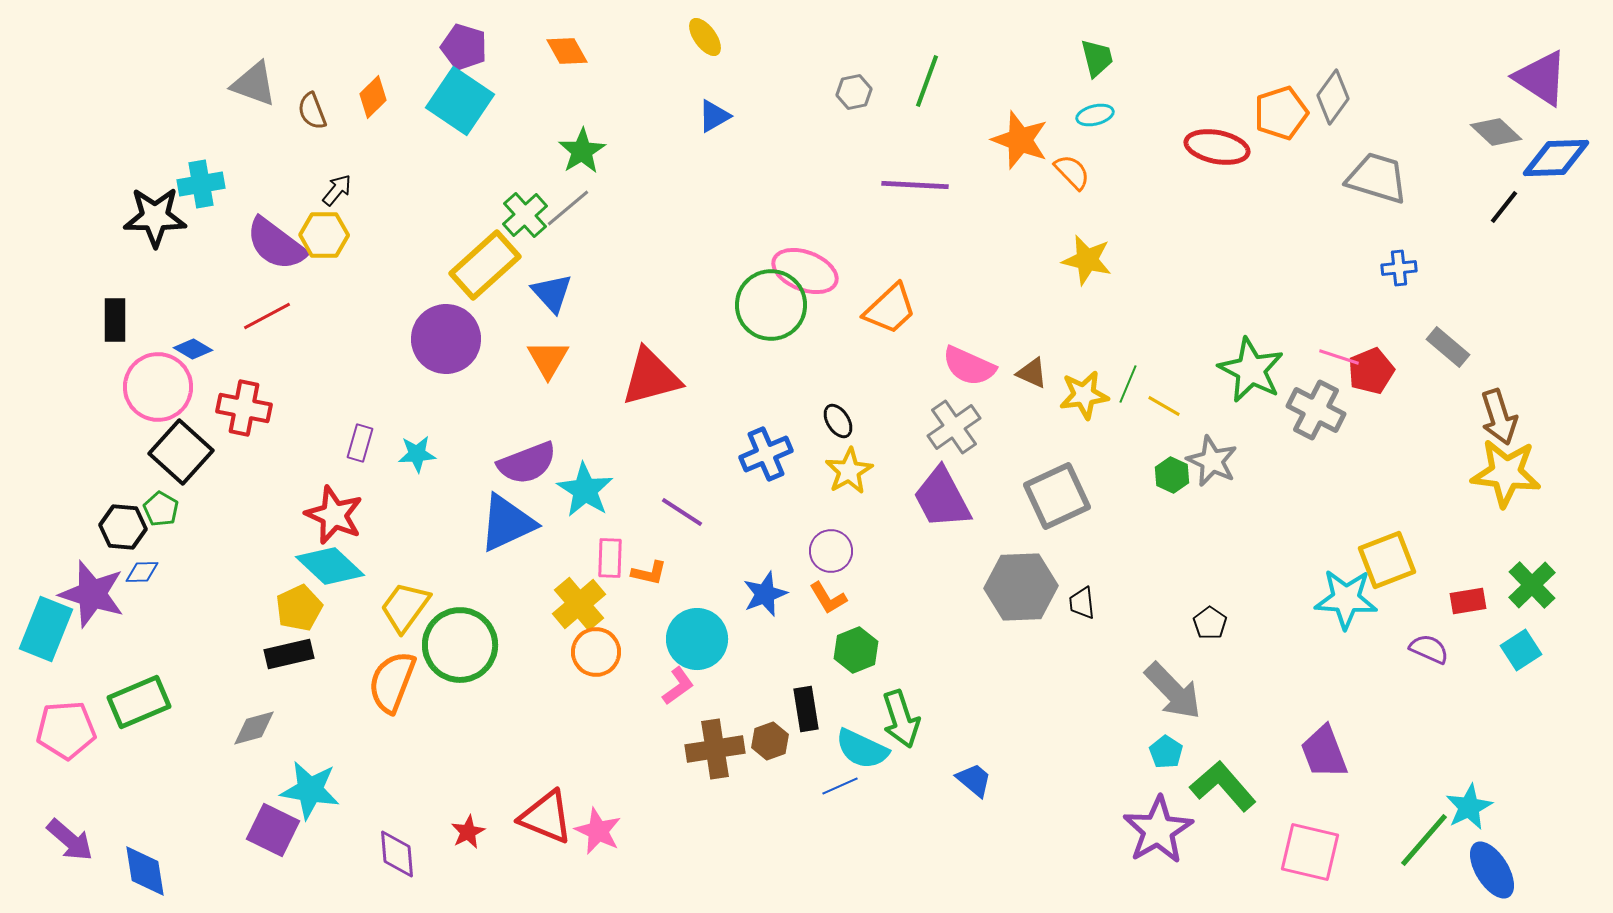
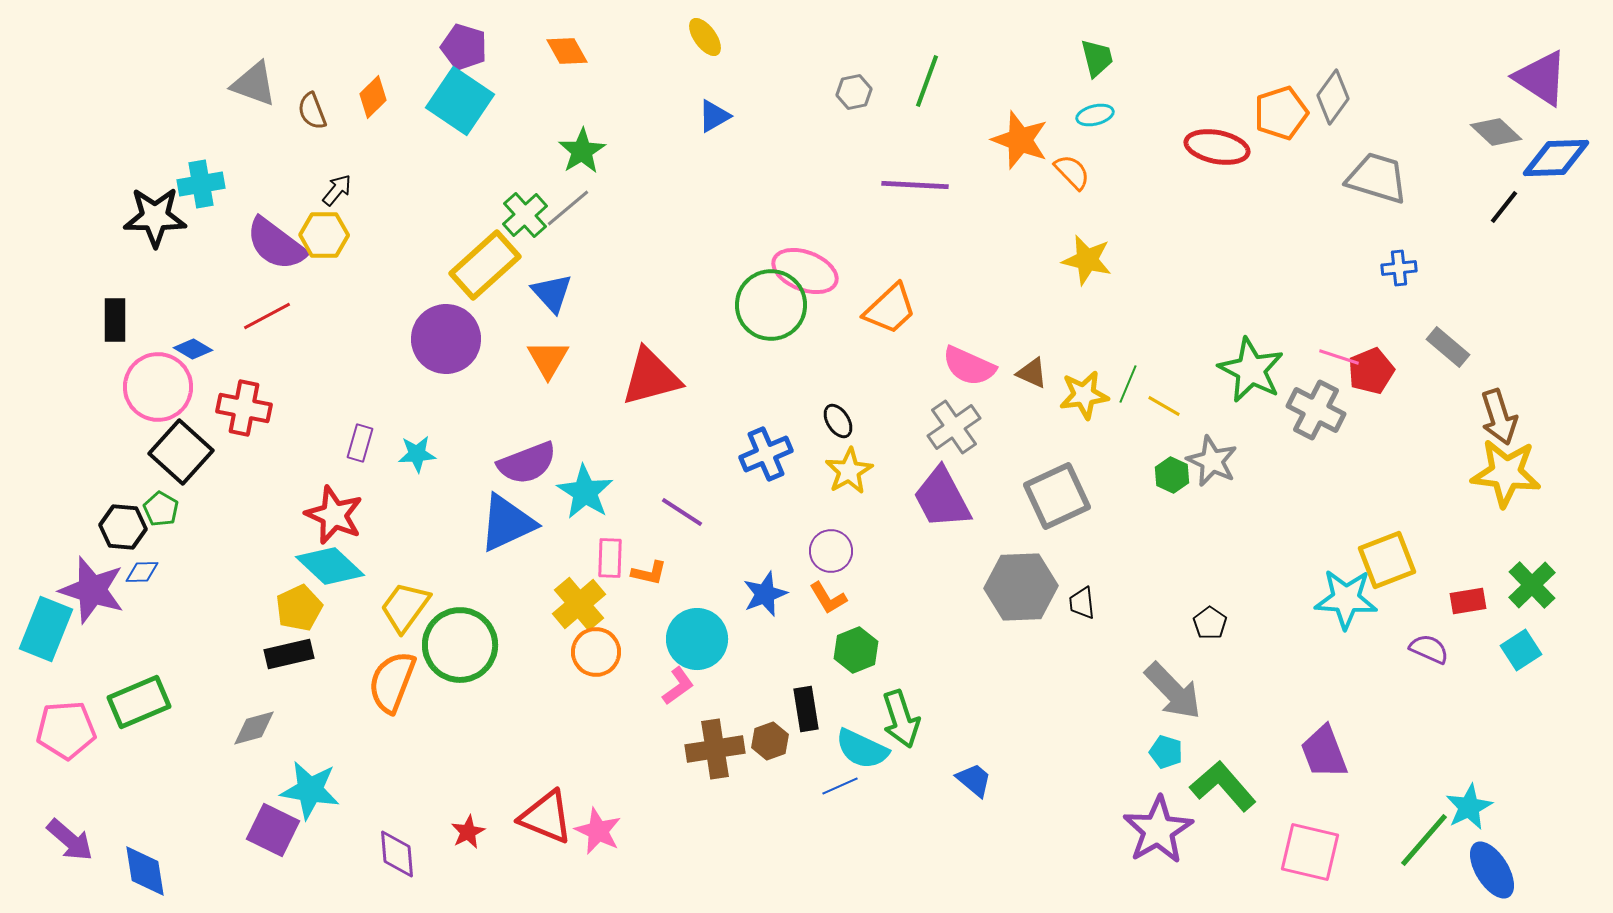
cyan star at (585, 490): moved 2 px down
purple star at (92, 594): moved 4 px up
cyan pentagon at (1166, 752): rotated 16 degrees counterclockwise
